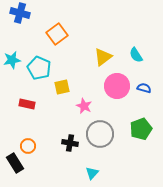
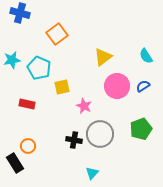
cyan semicircle: moved 10 px right, 1 px down
blue semicircle: moved 1 px left, 2 px up; rotated 48 degrees counterclockwise
black cross: moved 4 px right, 3 px up
